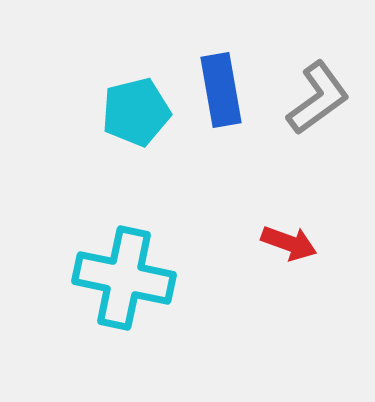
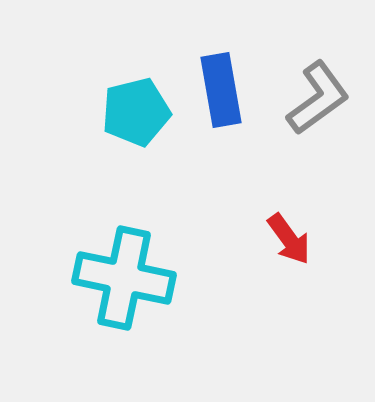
red arrow: moved 4 px up; rotated 34 degrees clockwise
